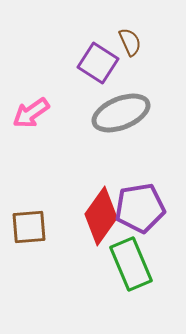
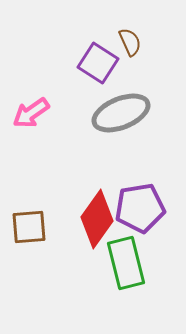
red diamond: moved 4 px left, 3 px down
green rectangle: moved 5 px left, 1 px up; rotated 9 degrees clockwise
